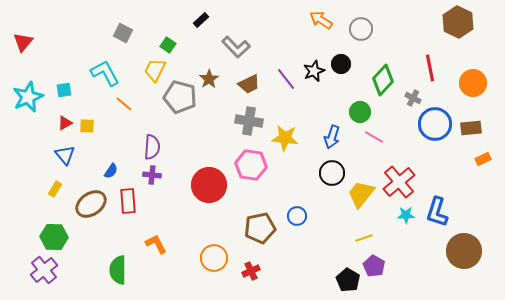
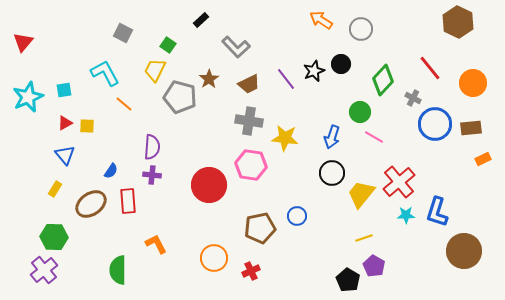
red line at (430, 68): rotated 28 degrees counterclockwise
